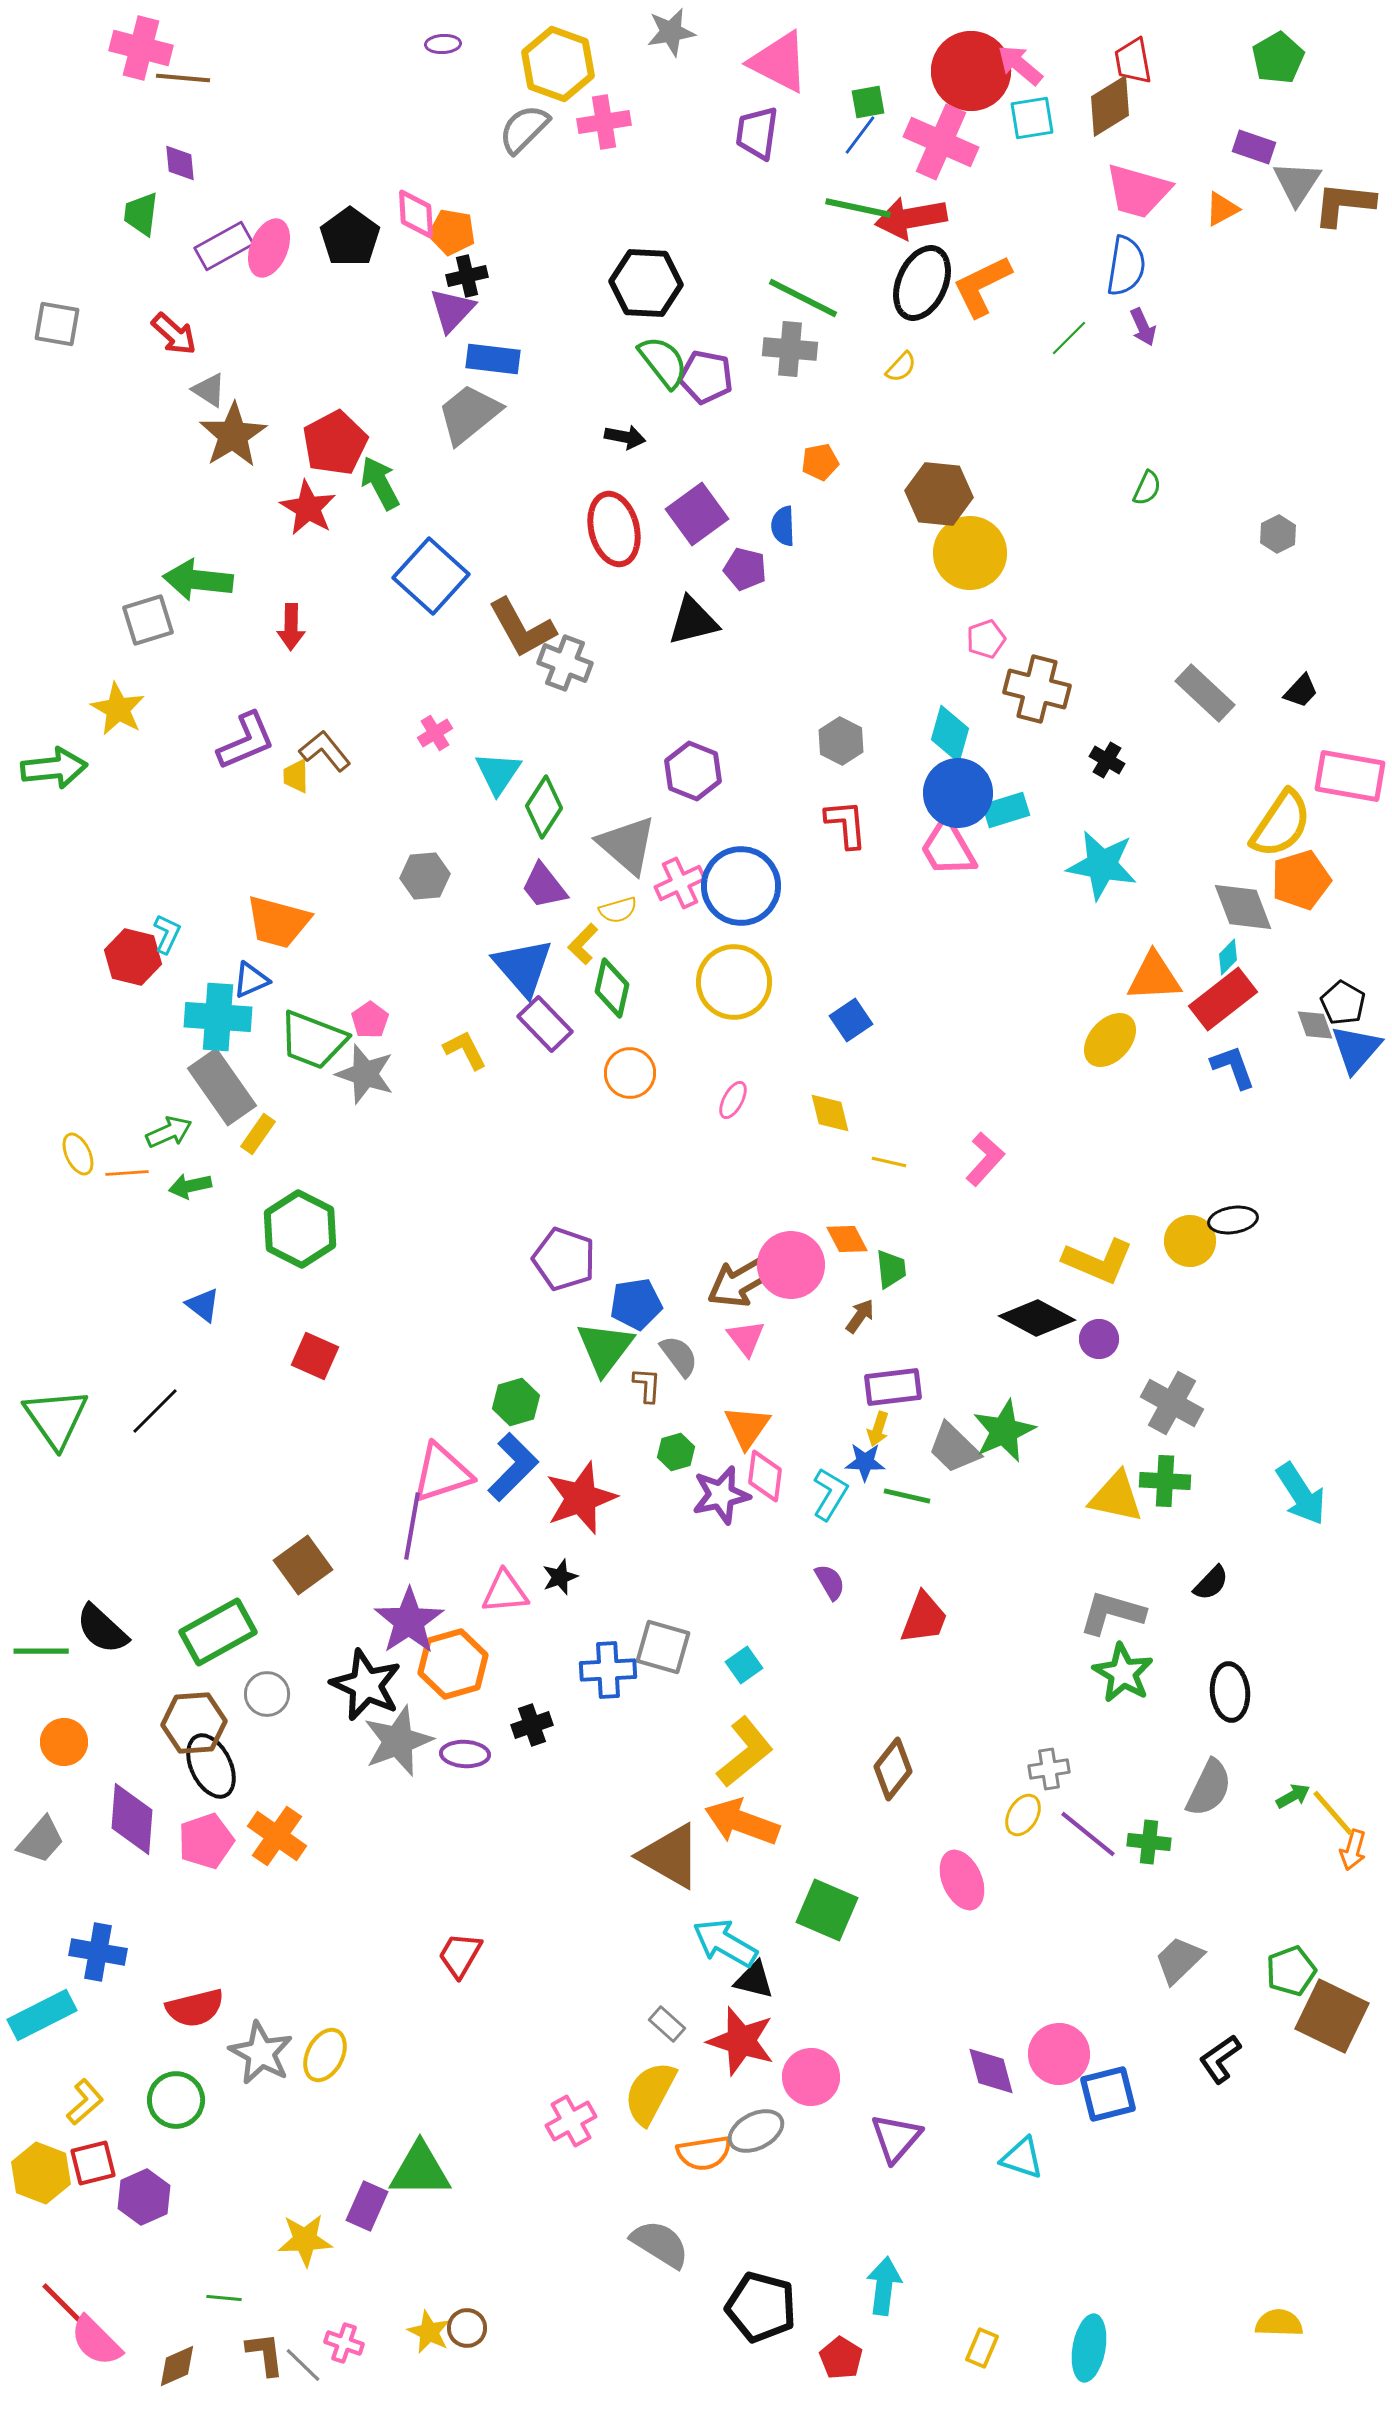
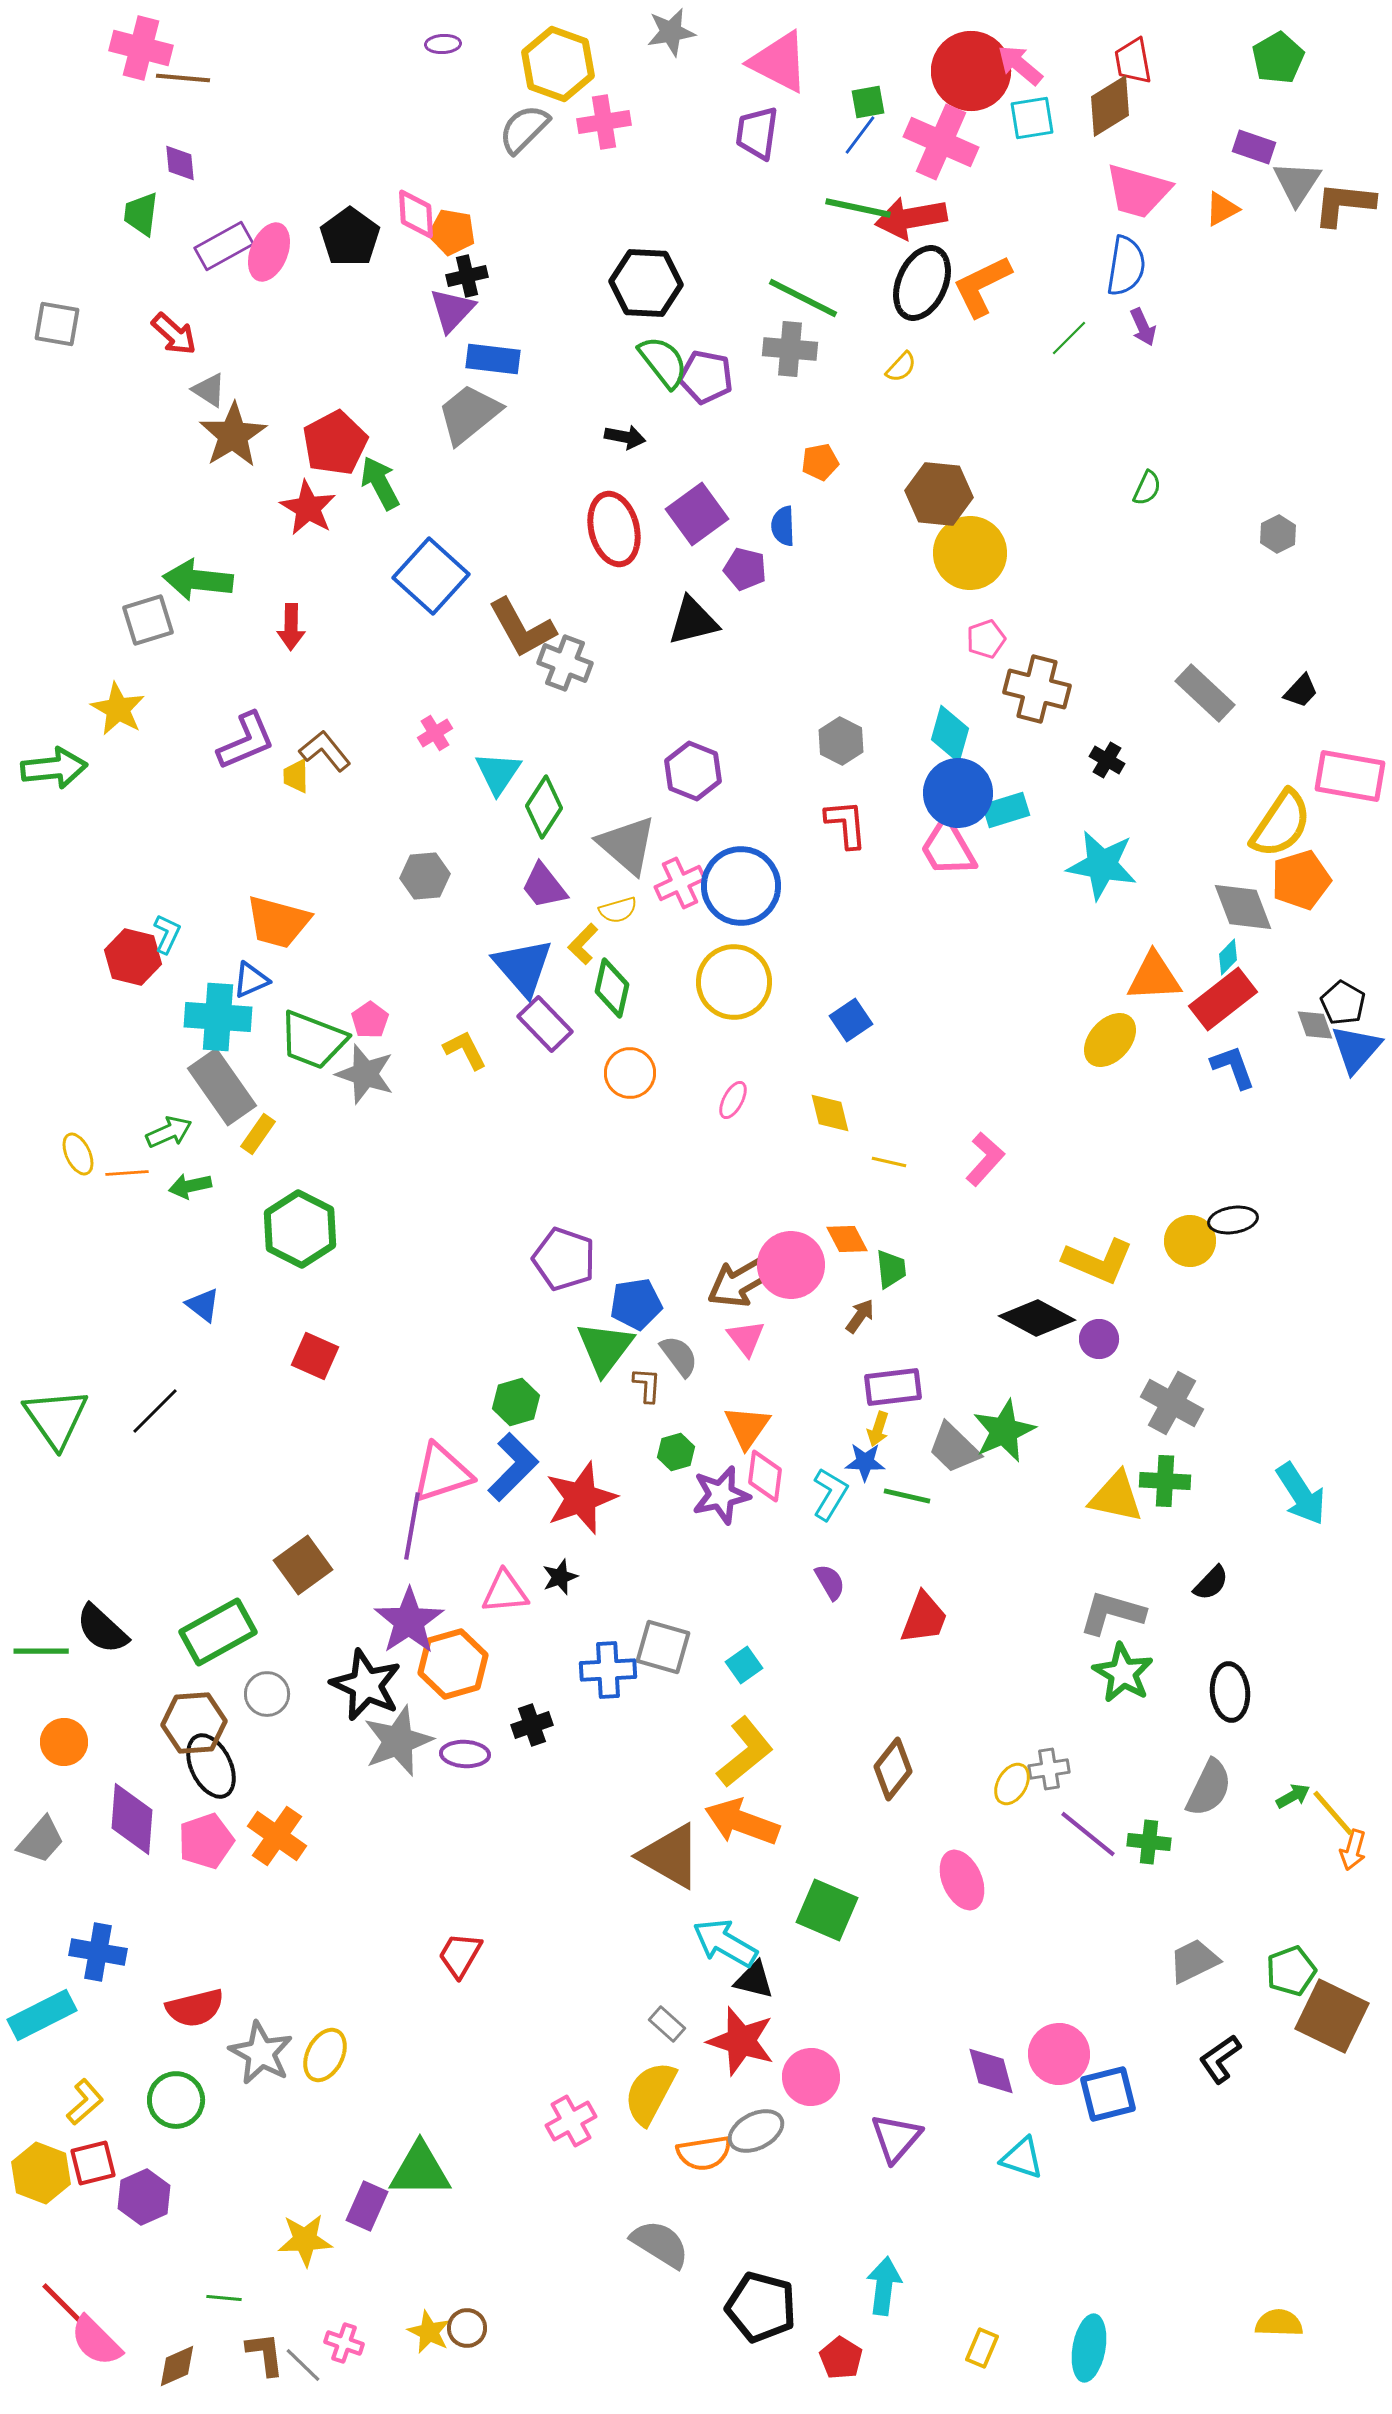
pink ellipse at (269, 248): moved 4 px down
yellow ellipse at (1023, 1815): moved 11 px left, 31 px up
gray trapezoid at (1179, 1960): moved 15 px right, 1 px down; rotated 18 degrees clockwise
